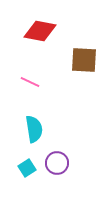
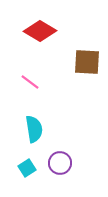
red diamond: rotated 20 degrees clockwise
brown square: moved 3 px right, 2 px down
pink line: rotated 12 degrees clockwise
purple circle: moved 3 px right
